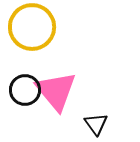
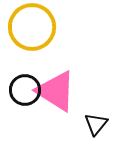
pink triangle: rotated 18 degrees counterclockwise
black triangle: rotated 15 degrees clockwise
